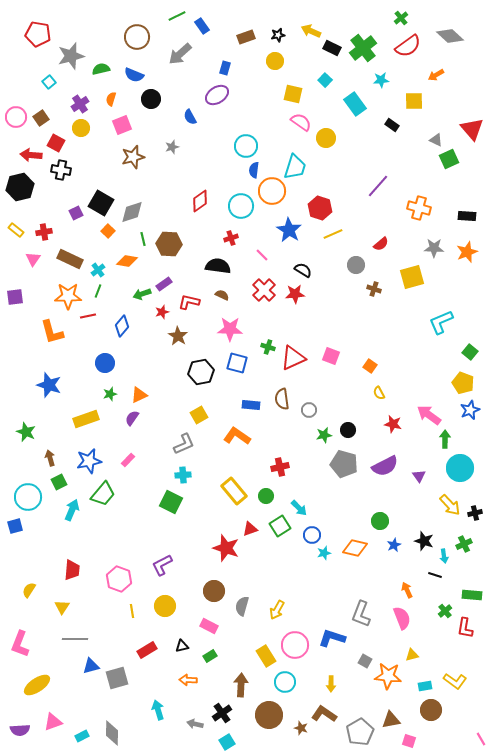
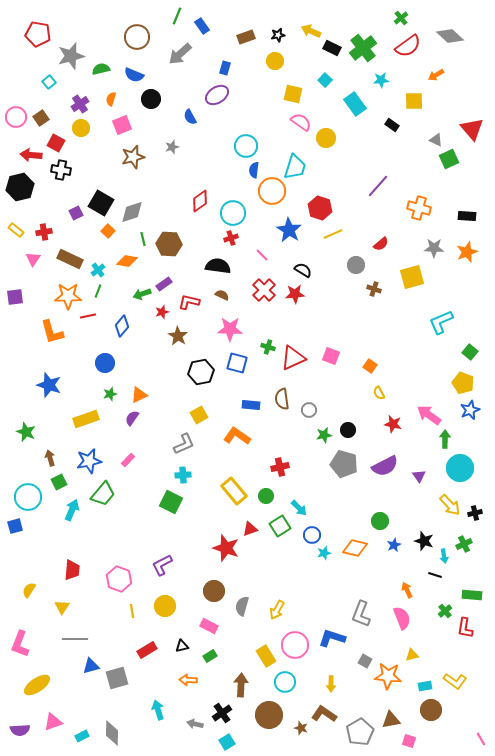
green line at (177, 16): rotated 42 degrees counterclockwise
cyan circle at (241, 206): moved 8 px left, 7 px down
